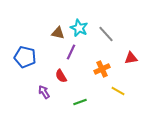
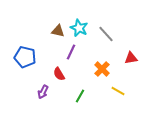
brown triangle: moved 2 px up
orange cross: rotated 21 degrees counterclockwise
red semicircle: moved 2 px left, 2 px up
purple arrow: moved 1 px left; rotated 120 degrees counterclockwise
green line: moved 6 px up; rotated 40 degrees counterclockwise
